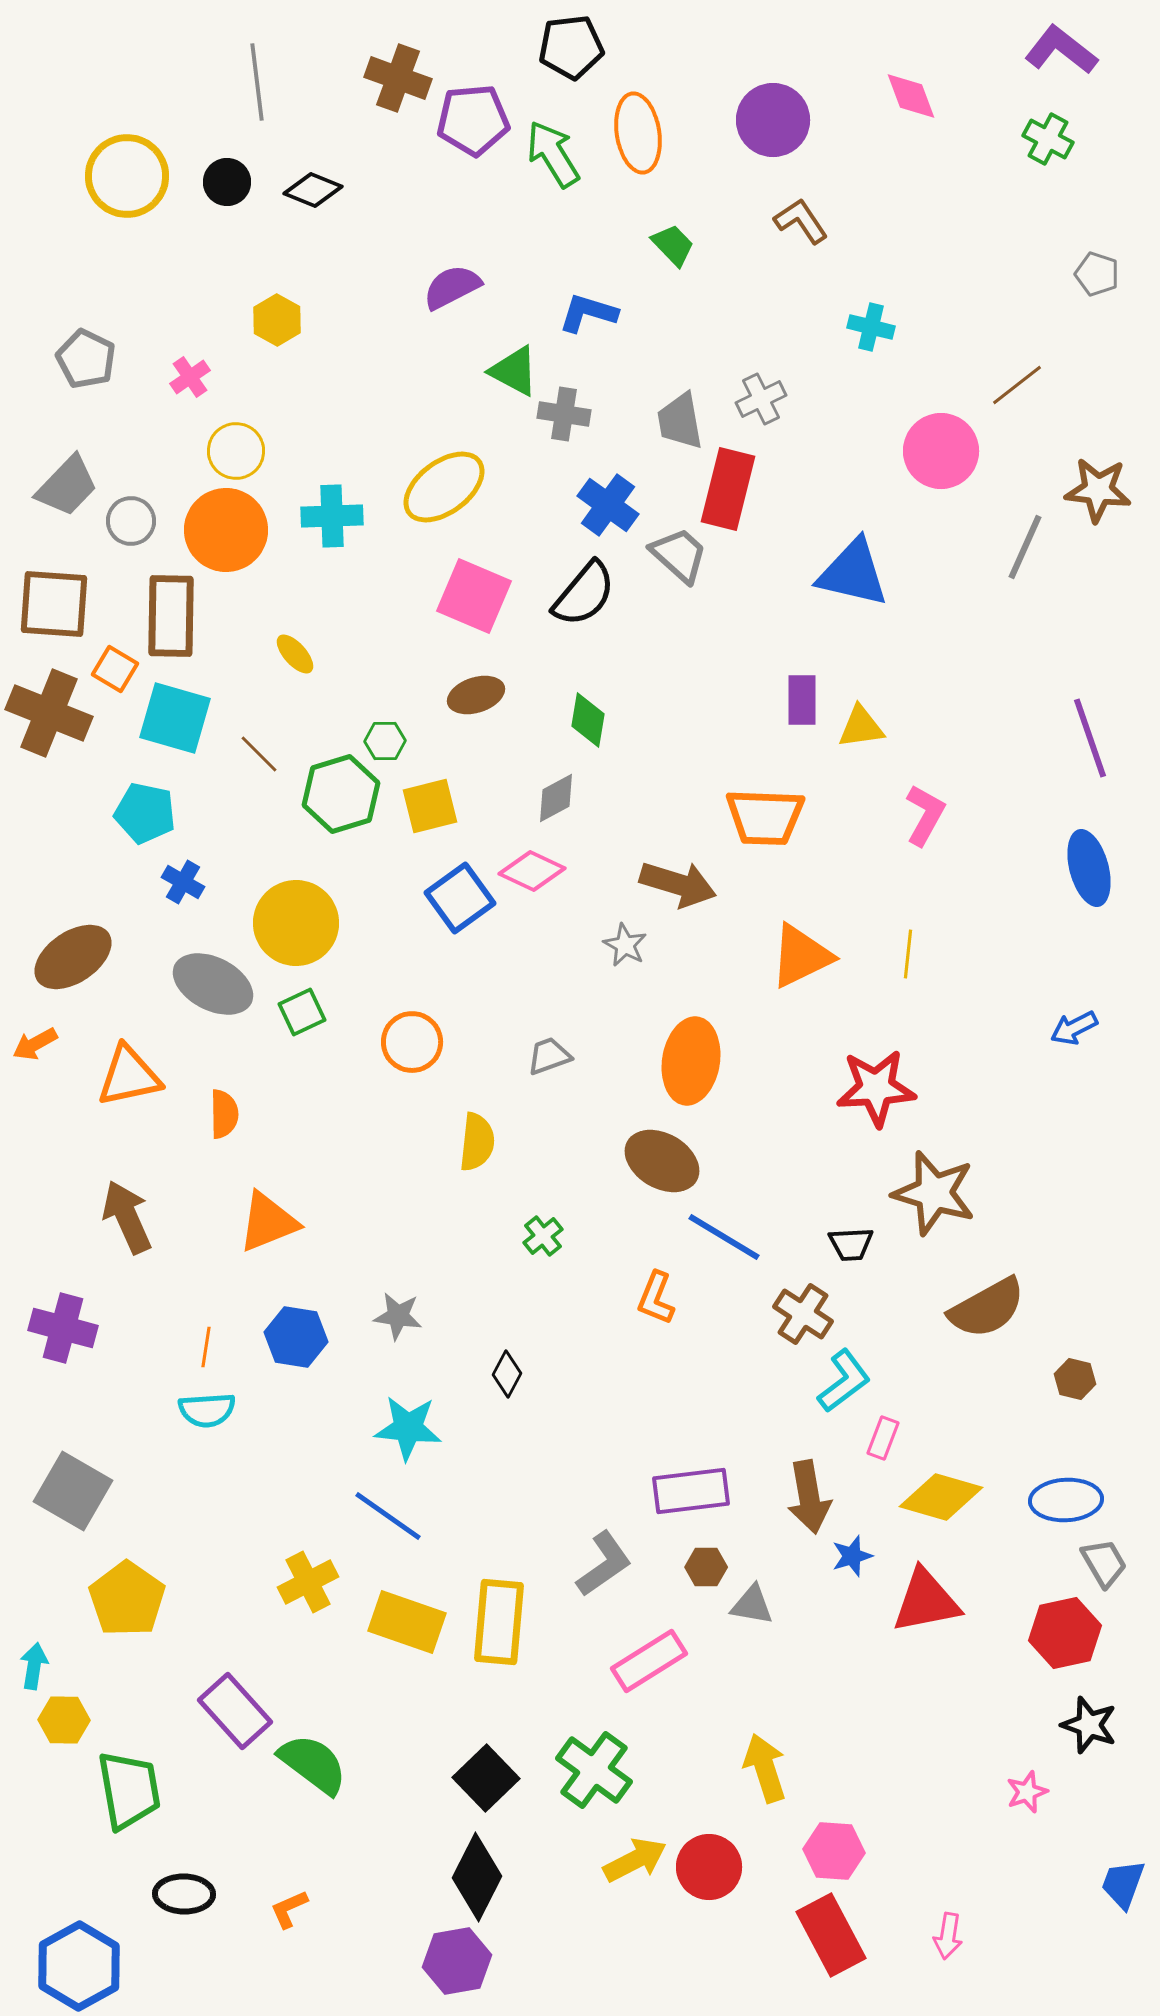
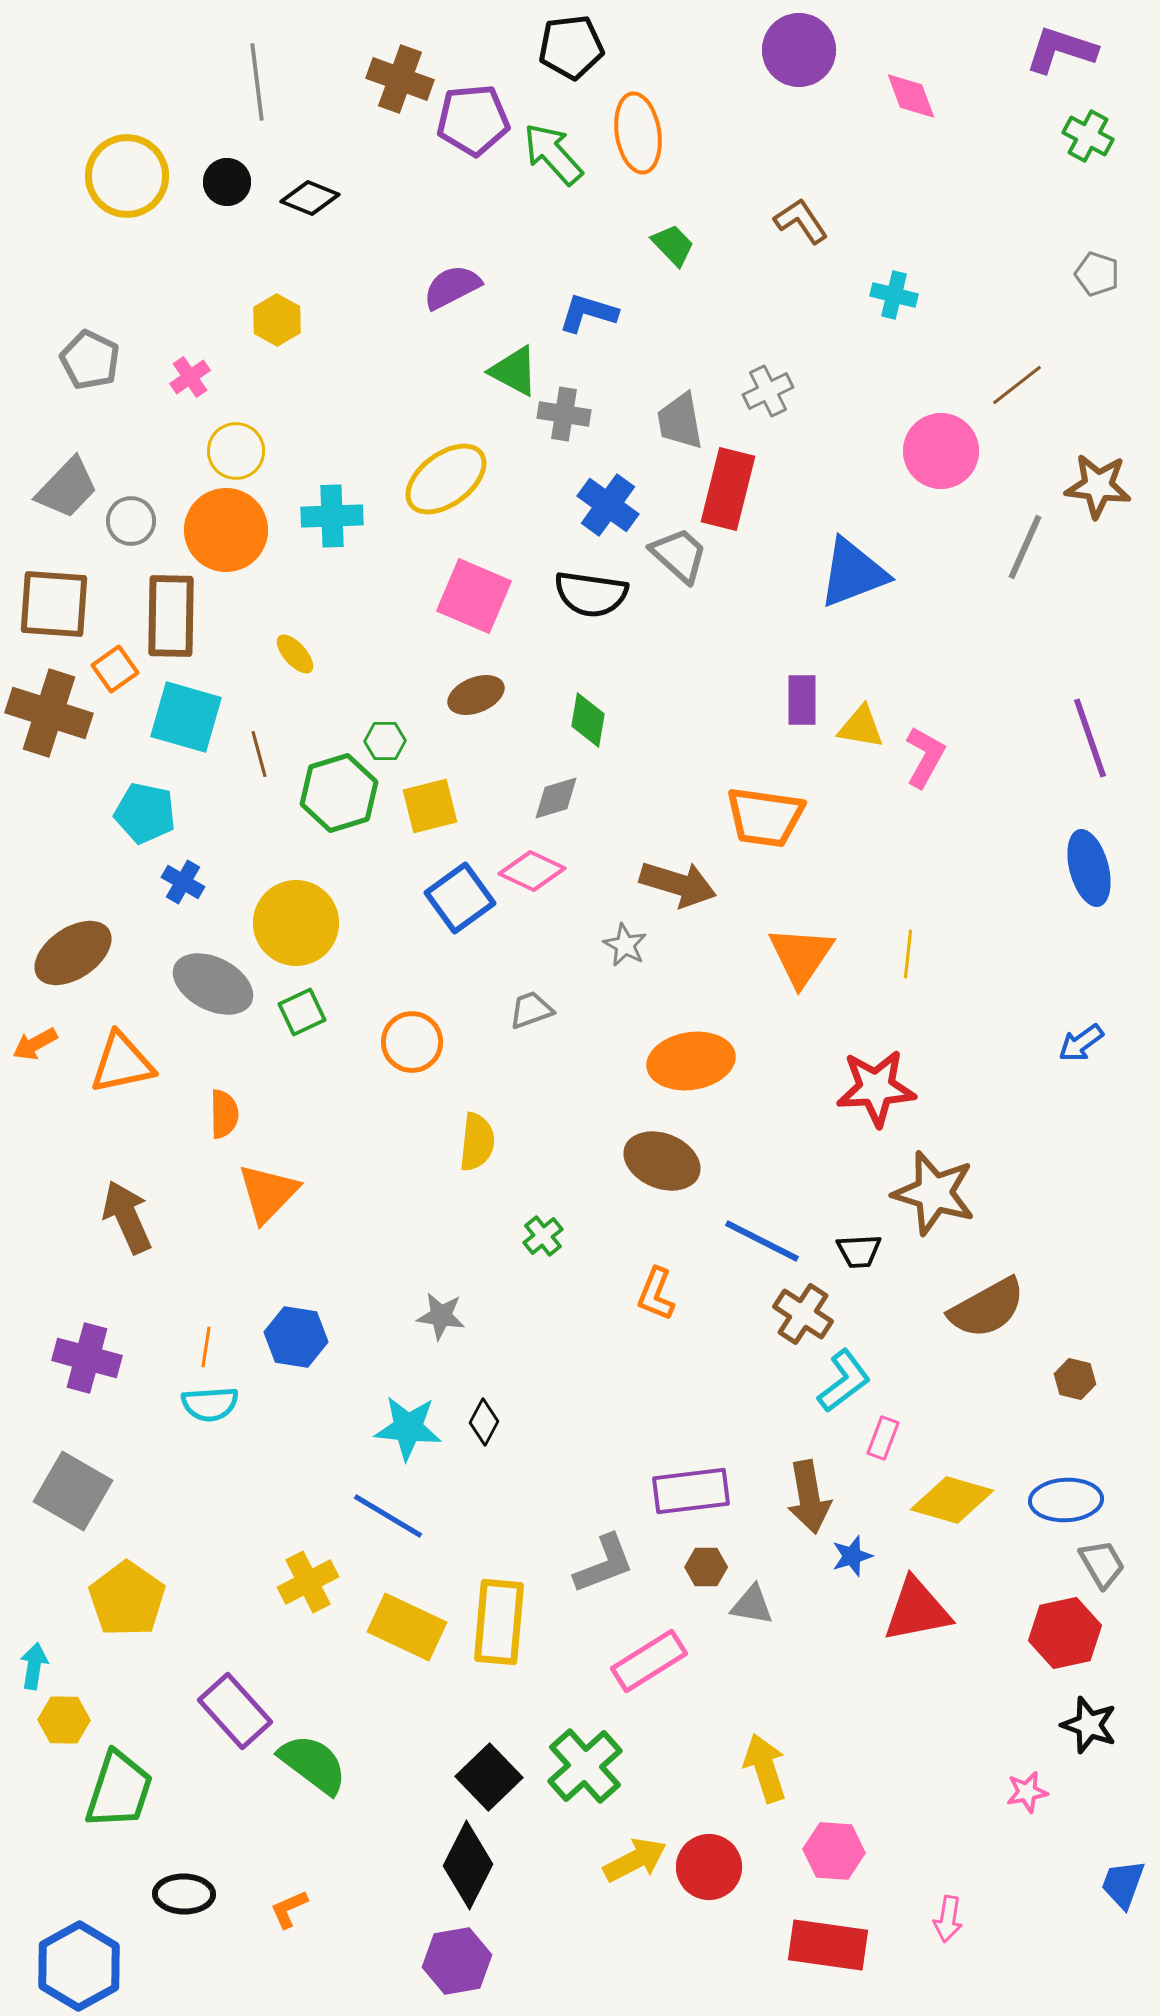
purple L-shape at (1061, 50): rotated 20 degrees counterclockwise
brown cross at (398, 78): moved 2 px right, 1 px down
purple circle at (773, 120): moved 26 px right, 70 px up
green cross at (1048, 139): moved 40 px right, 3 px up
green arrow at (553, 154): rotated 10 degrees counterclockwise
black diamond at (313, 190): moved 3 px left, 8 px down
cyan cross at (871, 327): moved 23 px right, 32 px up
gray pentagon at (86, 359): moved 4 px right, 1 px down
gray cross at (761, 399): moved 7 px right, 8 px up
gray trapezoid at (67, 486): moved 2 px down
yellow ellipse at (444, 487): moved 2 px right, 8 px up
brown star at (1098, 490): moved 4 px up
blue triangle at (853, 573): rotated 34 degrees counterclockwise
black semicircle at (584, 594): moved 7 px right; rotated 58 degrees clockwise
orange square at (115, 669): rotated 24 degrees clockwise
brown ellipse at (476, 695): rotated 4 degrees counterclockwise
brown cross at (49, 713): rotated 4 degrees counterclockwise
cyan square at (175, 718): moved 11 px right, 1 px up
yellow triangle at (861, 727): rotated 18 degrees clockwise
brown line at (259, 754): rotated 30 degrees clockwise
green hexagon at (341, 794): moved 2 px left, 1 px up
gray diamond at (556, 798): rotated 12 degrees clockwise
pink L-shape at (925, 815): moved 58 px up
orange trapezoid at (765, 817): rotated 6 degrees clockwise
orange triangle at (801, 956): rotated 30 degrees counterclockwise
brown ellipse at (73, 957): moved 4 px up
blue arrow at (1074, 1028): moved 7 px right, 15 px down; rotated 9 degrees counterclockwise
gray trapezoid at (549, 1056): moved 18 px left, 46 px up
orange ellipse at (691, 1061): rotated 72 degrees clockwise
orange triangle at (129, 1076): moved 7 px left, 13 px up
brown ellipse at (662, 1161): rotated 8 degrees counterclockwise
orange triangle at (268, 1222): moved 29 px up; rotated 24 degrees counterclockwise
blue line at (724, 1237): moved 38 px right, 4 px down; rotated 4 degrees counterclockwise
black trapezoid at (851, 1244): moved 8 px right, 7 px down
orange L-shape at (656, 1298): moved 4 px up
gray star at (398, 1316): moved 43 px right
purple cross at (63, 1328): moved 24 px right, 30 px down
black diamond at (507, 1374): moved 23 px left, 48 px down
cyan semicircle at (207, 1410): moved 3 px right, 6 px up
yellow diamond at (941, 1497): moved 11 px right, 3 px down
blue line at (388, 1516): rotated 4 degrees counterclockwise
gray trapezoid at (1104, 1563): moved 2 px left, 1 px down
gray L-shape at (604, 1564): rotated 14 degrees clockwise
red triangle at (926, 1601): moved 9 px left, 9 px down
yellow rectangle at (407, 1622): moved 5 px down; rotated 6 degrees clockwise
green cross at (594, 1770): moved 9 px left, 4 px up; rotated 12 degrees clockwise
black square at (486, 1778): moved 3 px right, 1 px up
green trapezoid at (129, 1790): moved 10 px left; rotated 28 degrees clockwise
pink star at (1027, 1792): rotated 9 degrees clockwise
black diamond at (477, 1877): moved 9 px left, 12 px up
red rectangle at (831, 1935): moved 3 px left, 10 px down; rotated 54 degrees counterclockwise
pink arrow at (948, 1936): moved 17 px up
